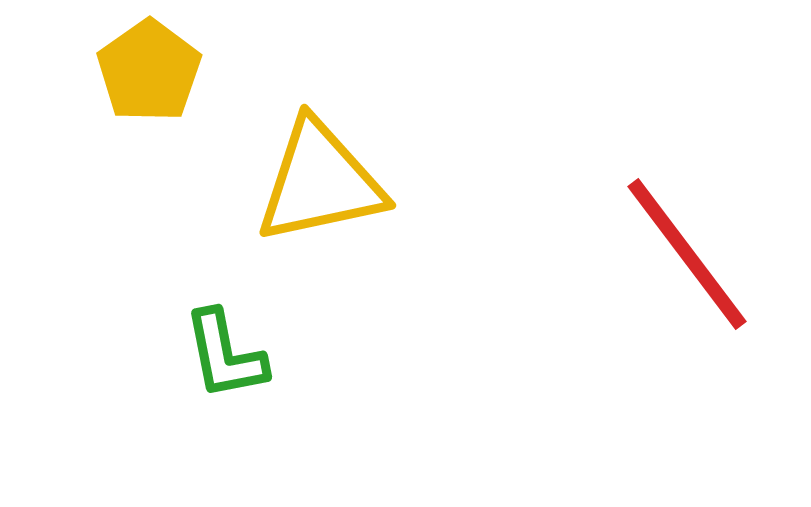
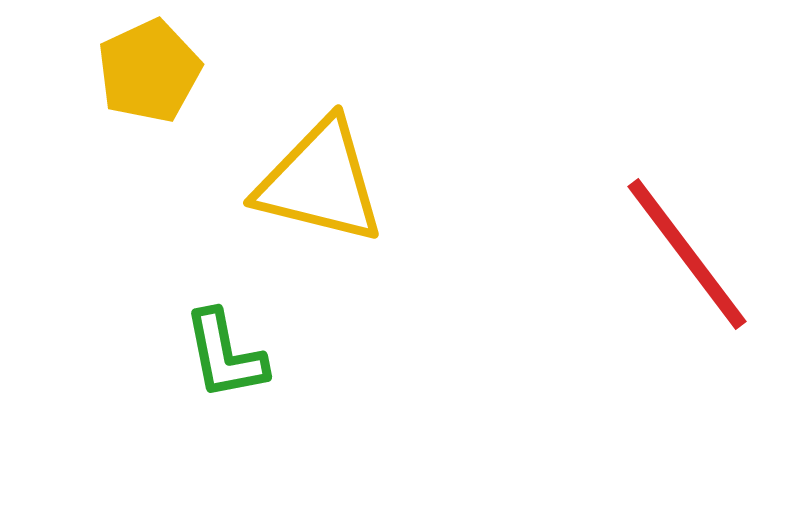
yellow pentagon: rotated 10 degrees clockwise
yellow triangle: rotated 26 degrees clockwise
